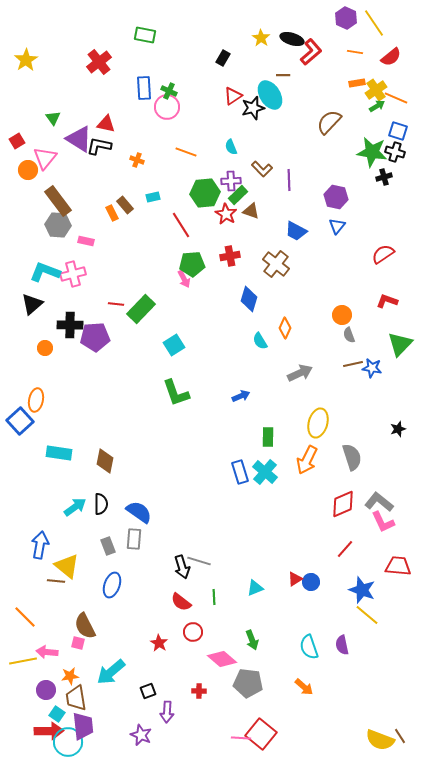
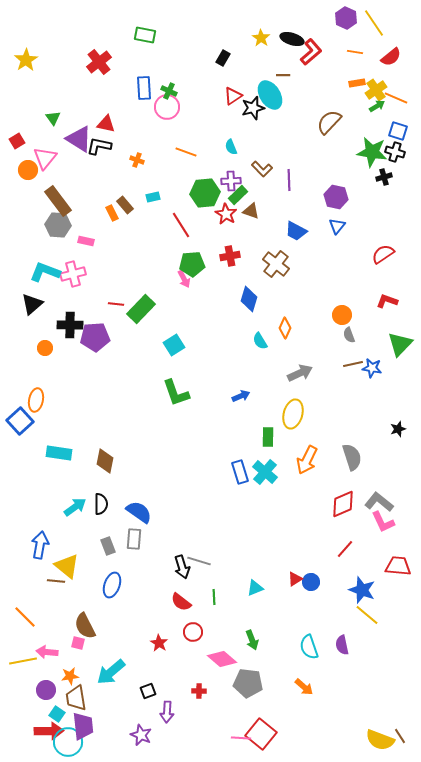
yellow ellipse at (318, 423): moved 25 px left, 9 px up
